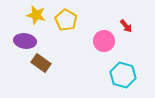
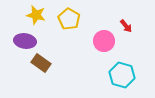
yellow pentagon: moved 3 px right, 1 px up
cyan hexagon: moved 1 px left
